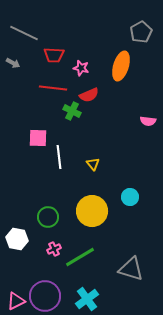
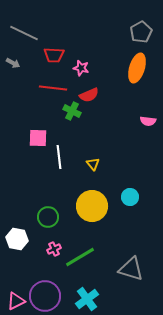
orange ellipse: moved 16 px right, 2 px down
yellow circle: moved 5 px up
